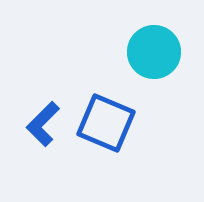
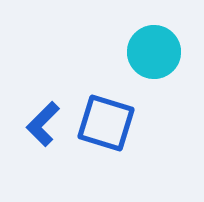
blue square: rotated 6 degrees counterclockwise
